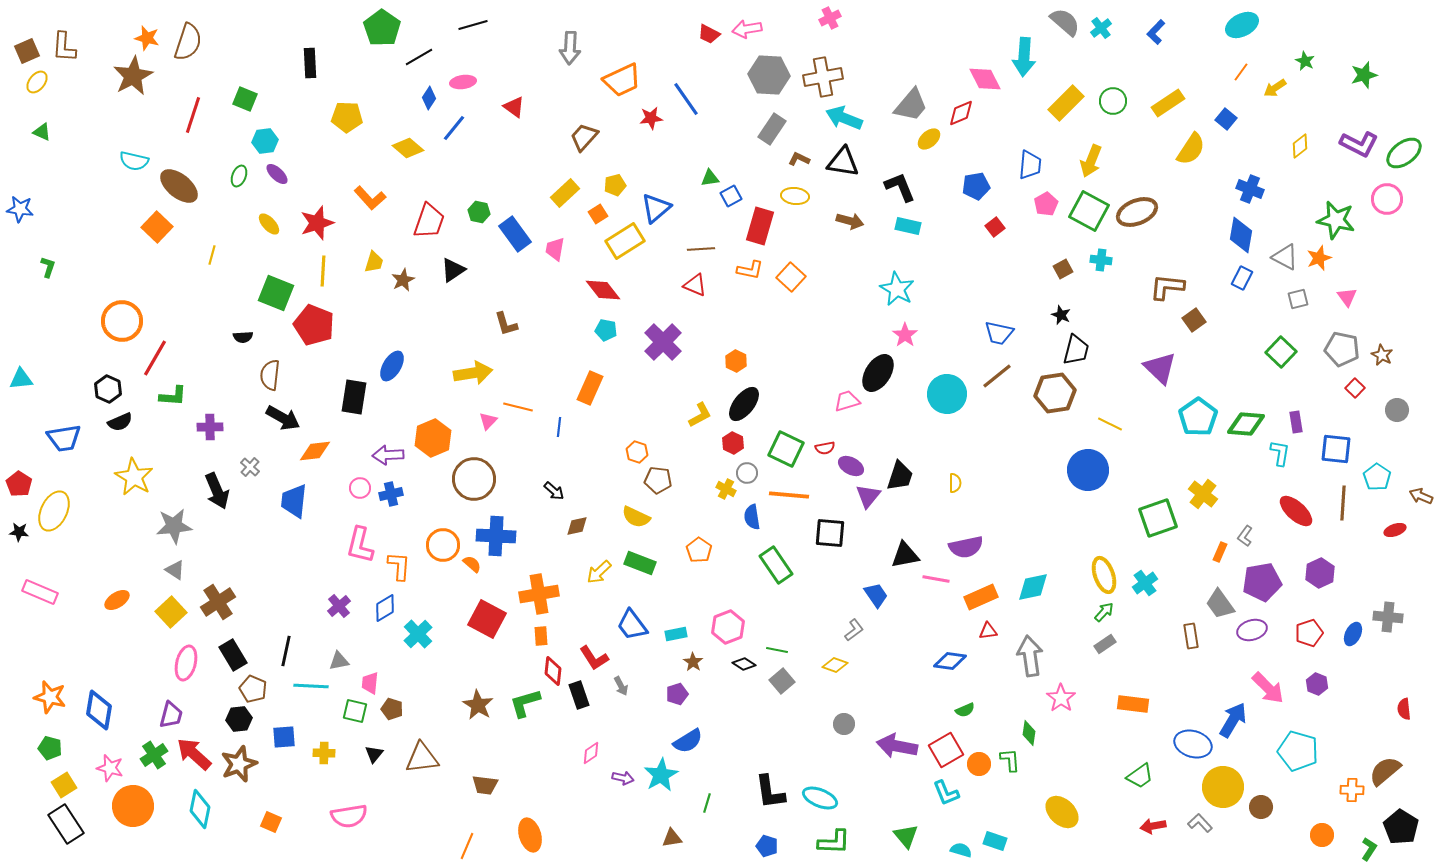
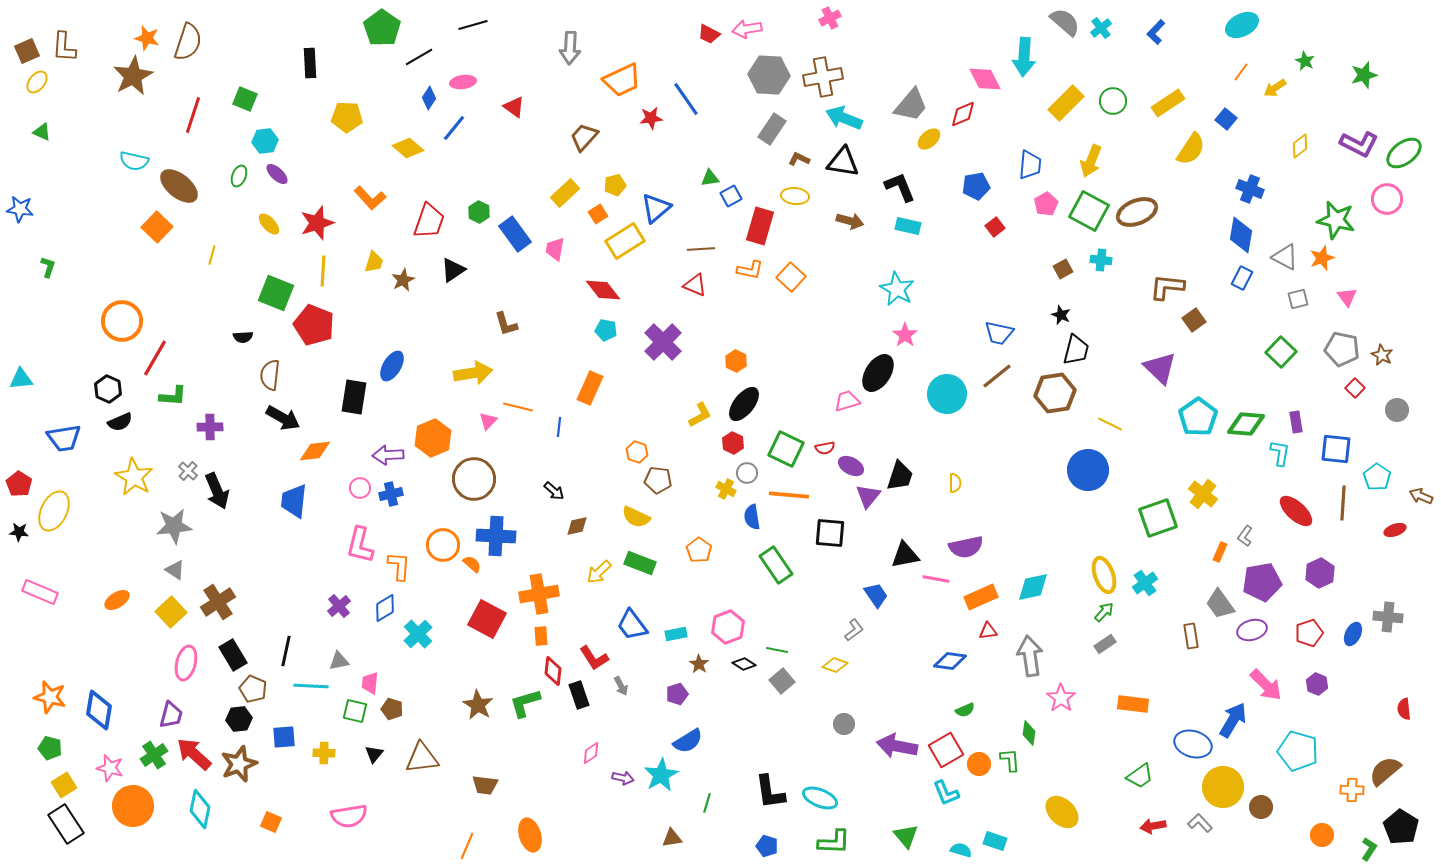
red diamond at (961, 113): moved 2 px right, 1 px down
green hexagon at (479, 212): rotated 15 degrees clockwise
orange star at (1319, 258): moved 3 px right
gray cross at (250, 467): moved 62 px left, 4 px down
brown star at (693, 662): moved 6 px right, 2 px down
pink arrow at (1268, 688): moved 2 px left, 3 px up
